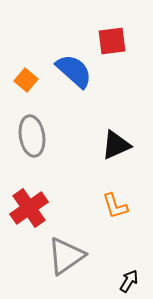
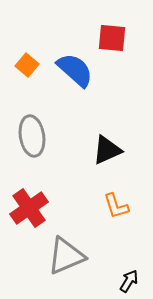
red square: moved 3 px up; rotated 12 degrees clockwise
blue semicircle: moved 1 px right, 1 px up
orange square: moved 1 px right, 15 px up
black triangle: moved 9 px left, 5 px down
orange L-shape: moved 1 px right
gray triangle: rotated 12 degrees clockwise
